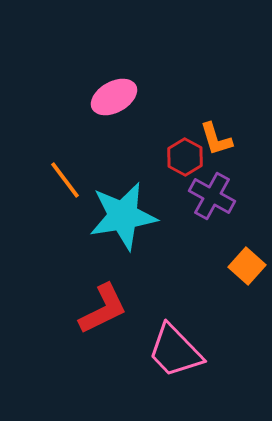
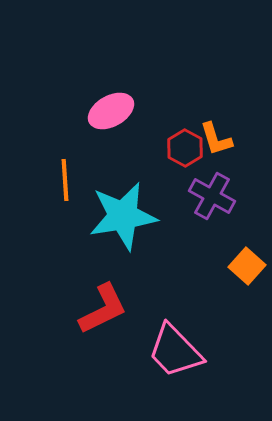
pink ellipse: moved 3 px left, 14 px down
red hexagon: moved 9 px up
orange line: rotated 33 degrees clockwise
